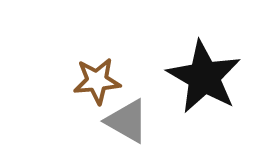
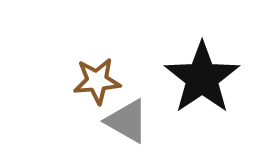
black star: moved 2 px left, 1 px down; rotated 8 degrees clockwise
